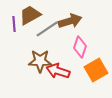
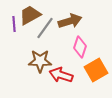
gray line: moved 2 px left, 1 px up; rotated 20 degrees counterclockwise
red arrow: moved 3 px right, 4 px down
